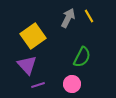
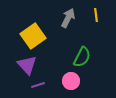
yellow line: moved 7 px right, 1 px up; rotated 24 degrees clockwise
pink circle: moved 1 px left, 3 px up
